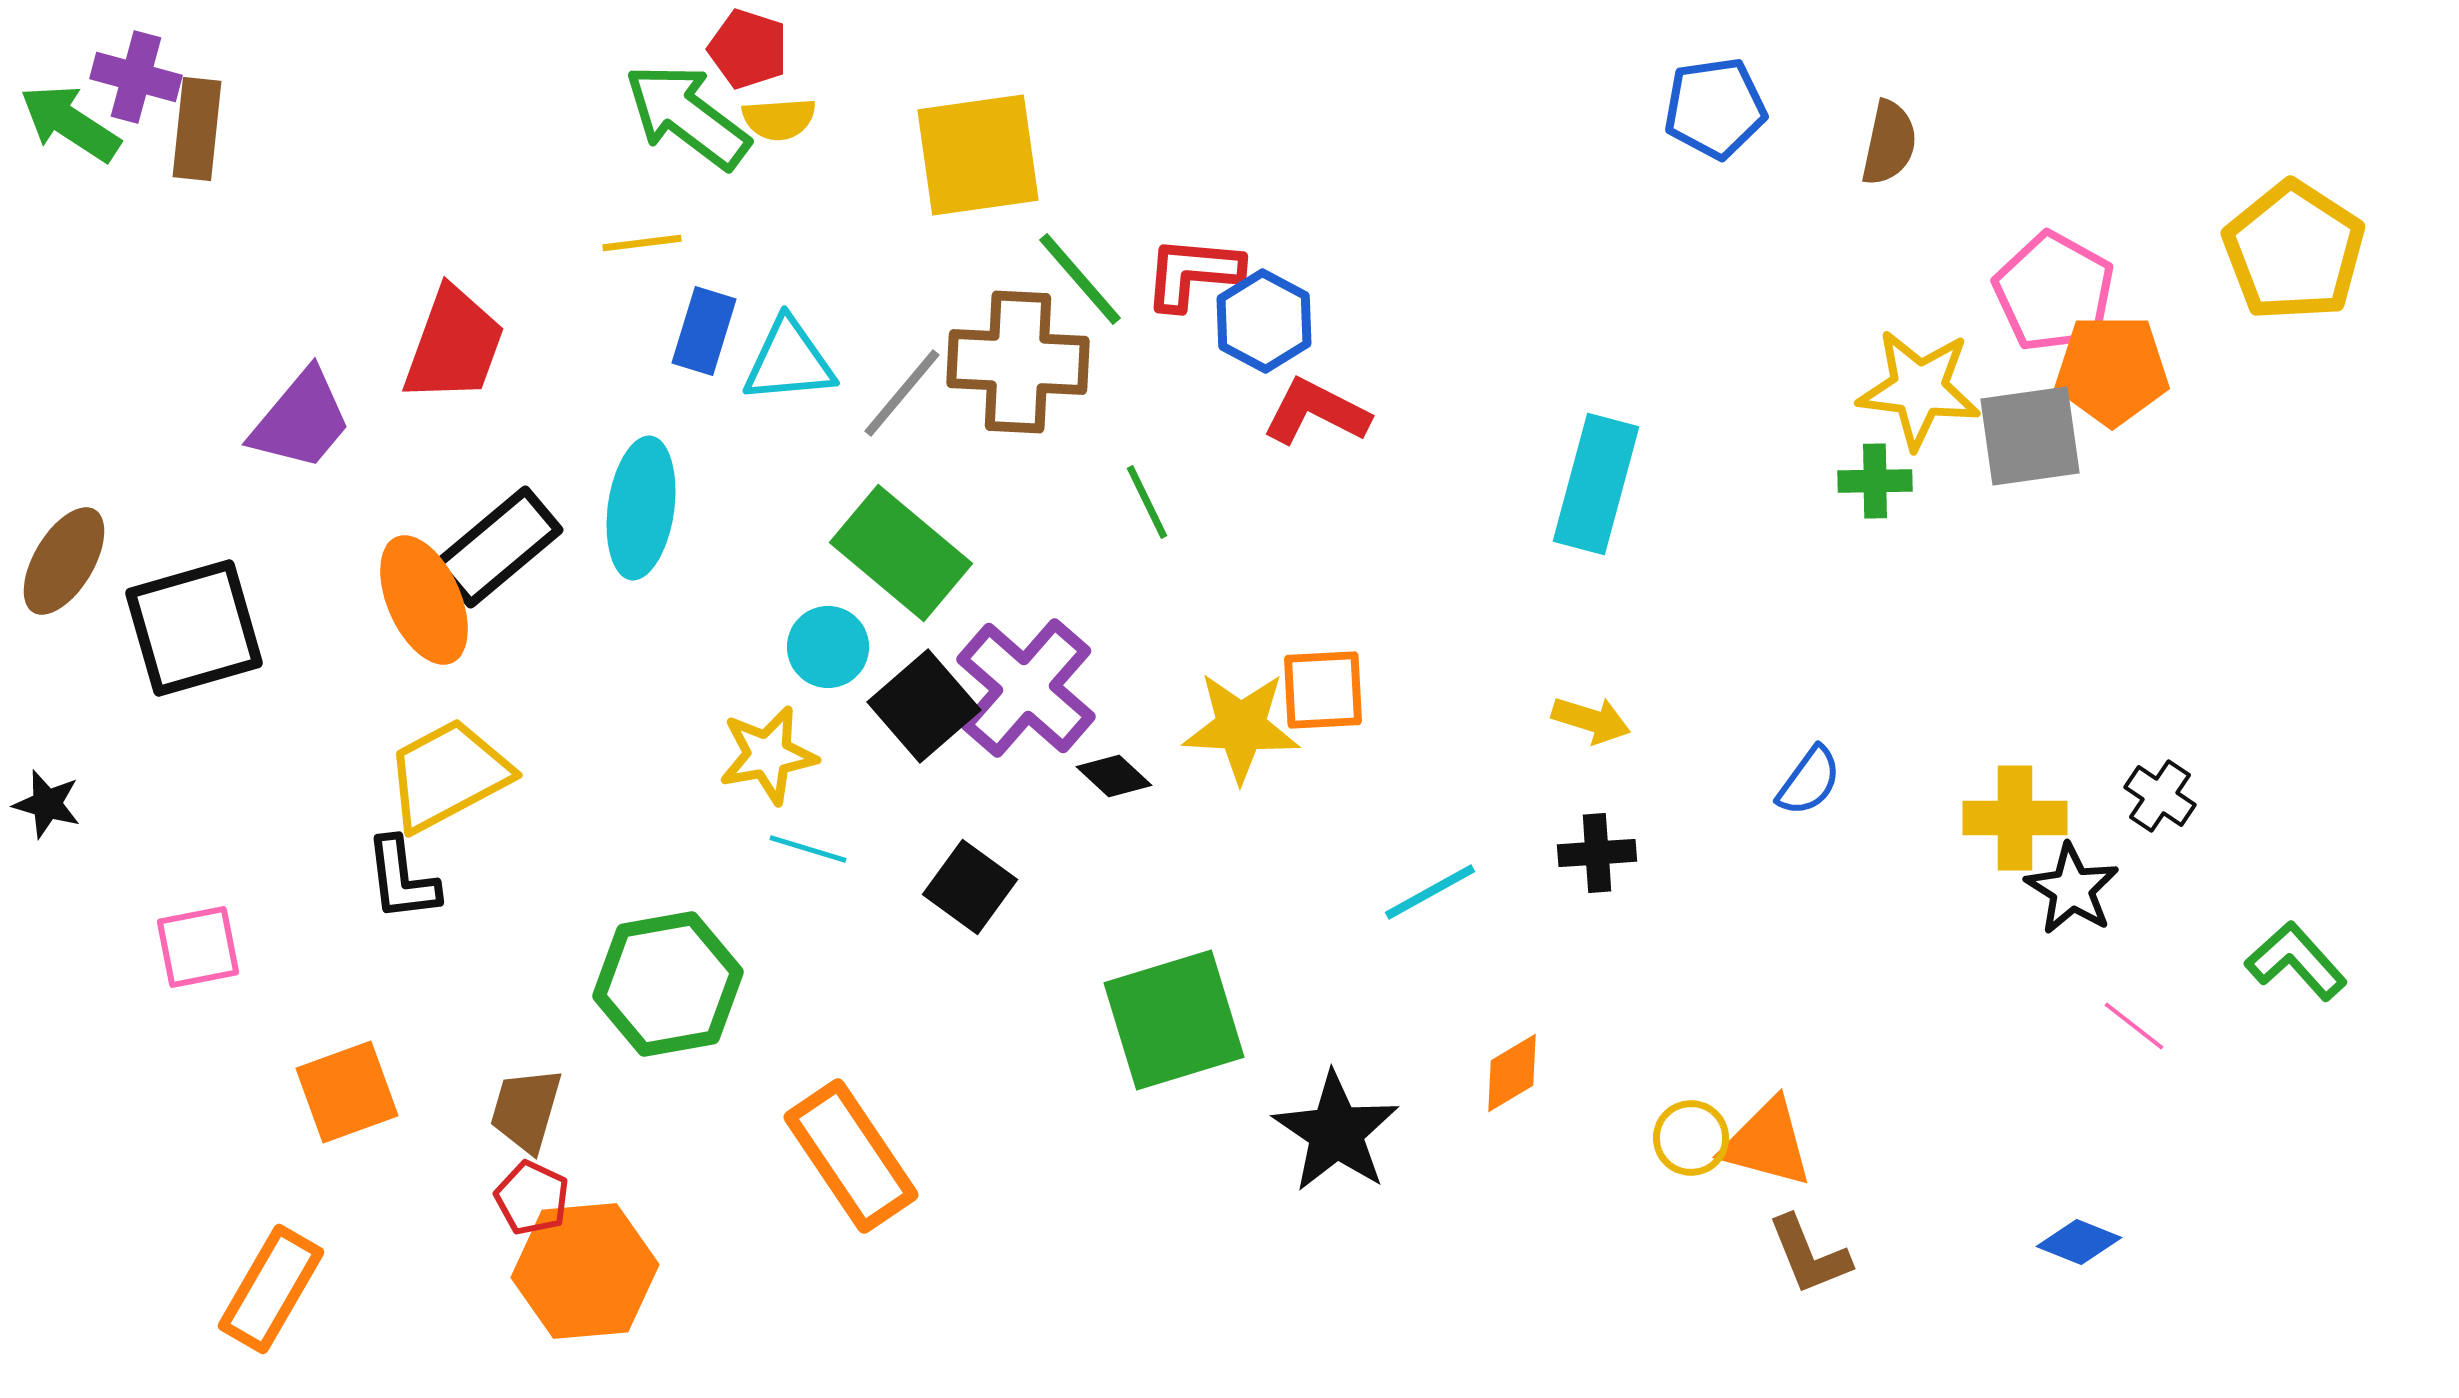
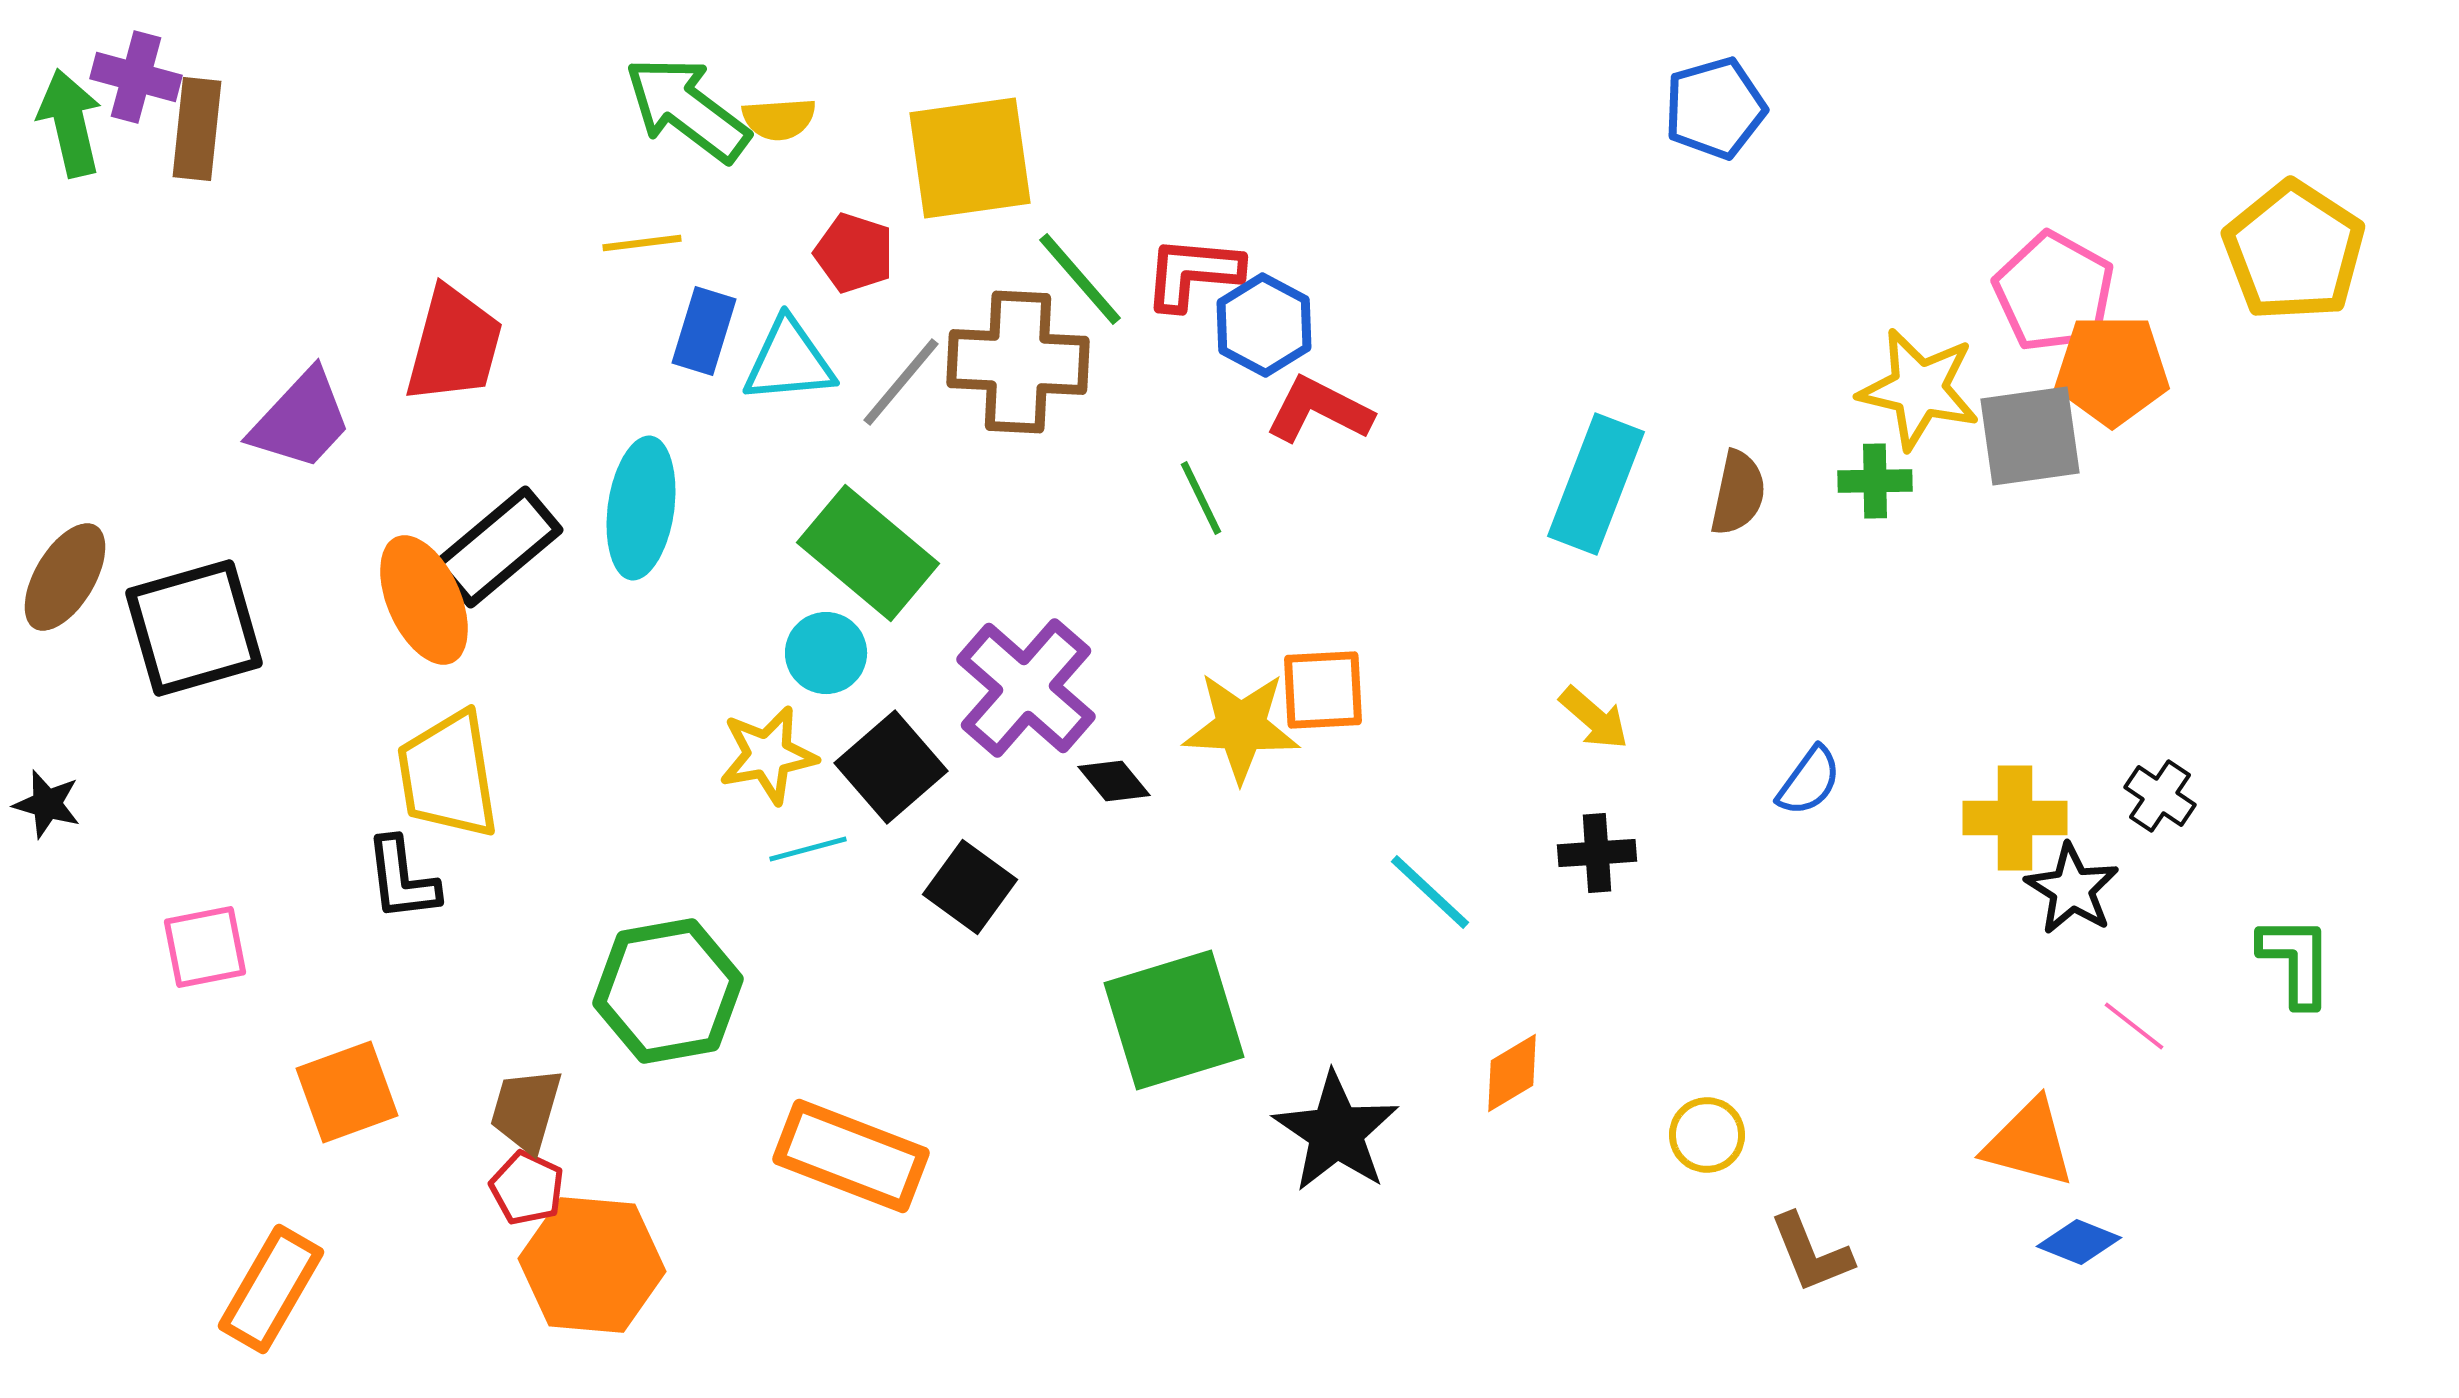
red pentagon at (748, 49): moved 106 px right, 204 px down
blue pentagon at (1715, 108): rotated 8 degrees counterclockwise
green arrow at (687, 116): moved 7 px up
green arrow at (70, 123): rotated 44 degrees clockwise
brown semicircle at (1889, 143): moved 151 px left, 350 px down
yellow square at (978, 155): moved 8 px left, 3 px down
blue hexagon at (1264, 321): moved 4 px down
red trapezoid at (454, 345): rotated 5 degrees counterclockwise
yellow star at (1919, 389): rotated 6 degrees clockwise
gray line at (902, 393): moved 1 px left, 11 px up
red L-shape at (1316, 412): moved 3 px right, 2 px up
purple trapezoid at (301, 420): rotated 3 degrees clockwise
cyan rectangle at (1596, 484): rotated 6 degrees clockwise
green line at (1147, 502): moved 54 px right, 4 px up
green rectangle at (901, 553): moved 33 px left
brown ellipse at (64, 561): moved 1 px right, 16 px down
cyan circle at (828, 647): moved 2 px left, 6 px down
black square at (924, 706): moved 33 px left, 61 px down
yellow arrow at (1591, 720): moved 3 px right, 2 px up; rotated 24 degrees clockwise
yellow trapezoid at (448, 775): rotated 71 degrees counterclockwise
black diamond at (1114, 776): moved 5 px down; rotated 8 degrees clockwise
cyan line at (808, 849): rotated 32 degrees counterclockwise
cyan line at (1430, 892): rotated 72 degrees clockwise
pink square at (198, 947): moved 7 px right
green L-shape at (2296, 961): rotated 42 degrees clockwise
green hexagon at (668, 984): moved 7 px down
yellow circle at (1691, 1138): moved 16 px right, 3 px up
orange triangle at (1767, 1143): moved 262 px right
orange rectangle at (851, 1156): rotated 35 degrees counterclockwise
red pentagon at (532, 1198): moved 5 px left, 10 px up
brown L-shape at (1809, 1255): moved 2 px right, 2 px up
orange hexagon at (585, 1271): moved 7 px right, 6 px up; rotated 10 degrees clockwise
